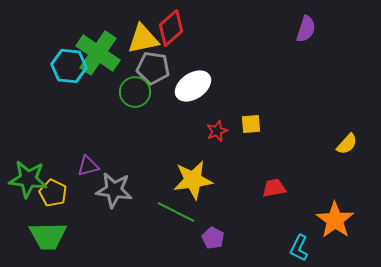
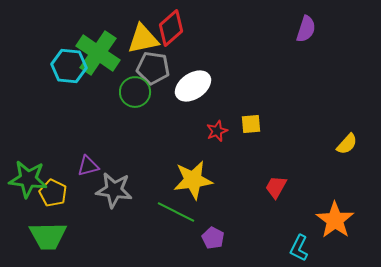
red trapezoid: moved 2 px right, 1 px up; rotated 50 degrees counterclockwise
